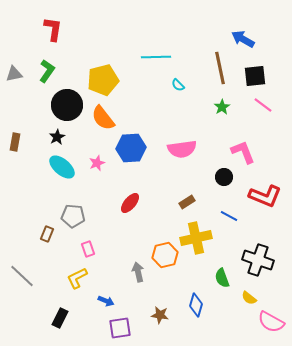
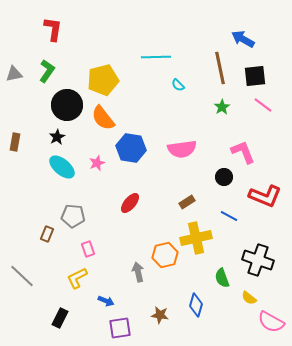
blue hexagon at (131, 148): rotated 12 degrees clockwise
